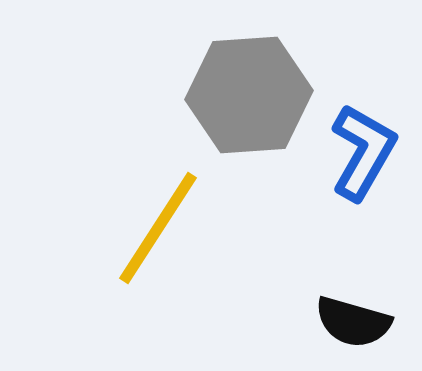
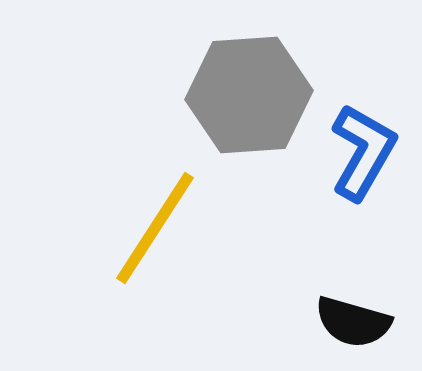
yellow line: moved 3 px left
